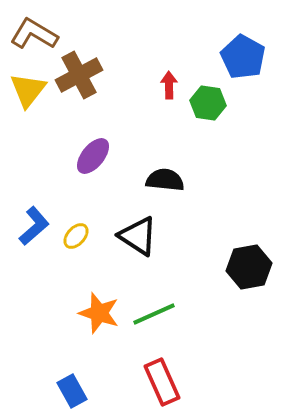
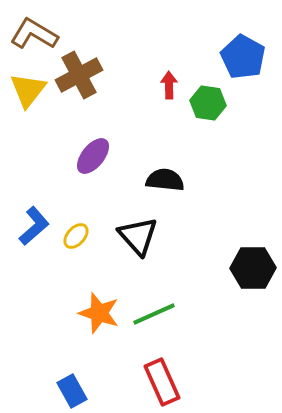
black triangle: rotated 15 degrees clockwise
black hexagon: moved 4 px right, 1 px down; rotated 9 degrees clockwise
